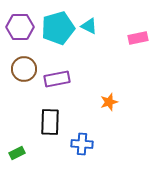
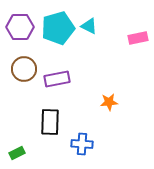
orange star: rotated 12 degrees clockwise
